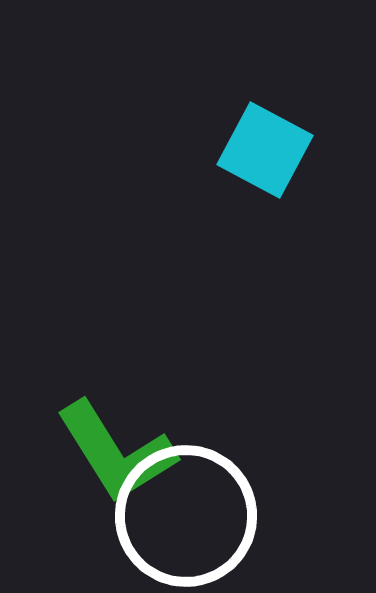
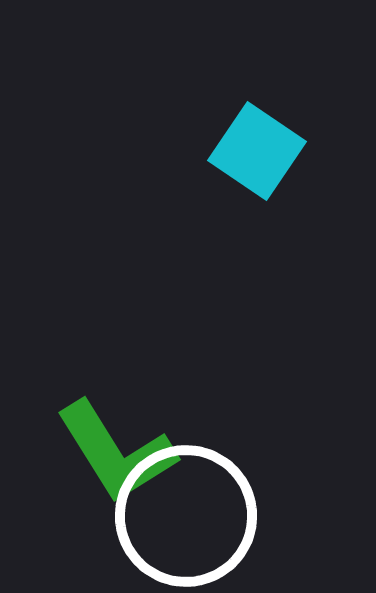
cyan square: moved 8 px left, 1 px down; rotated 6 degrees clockwise
